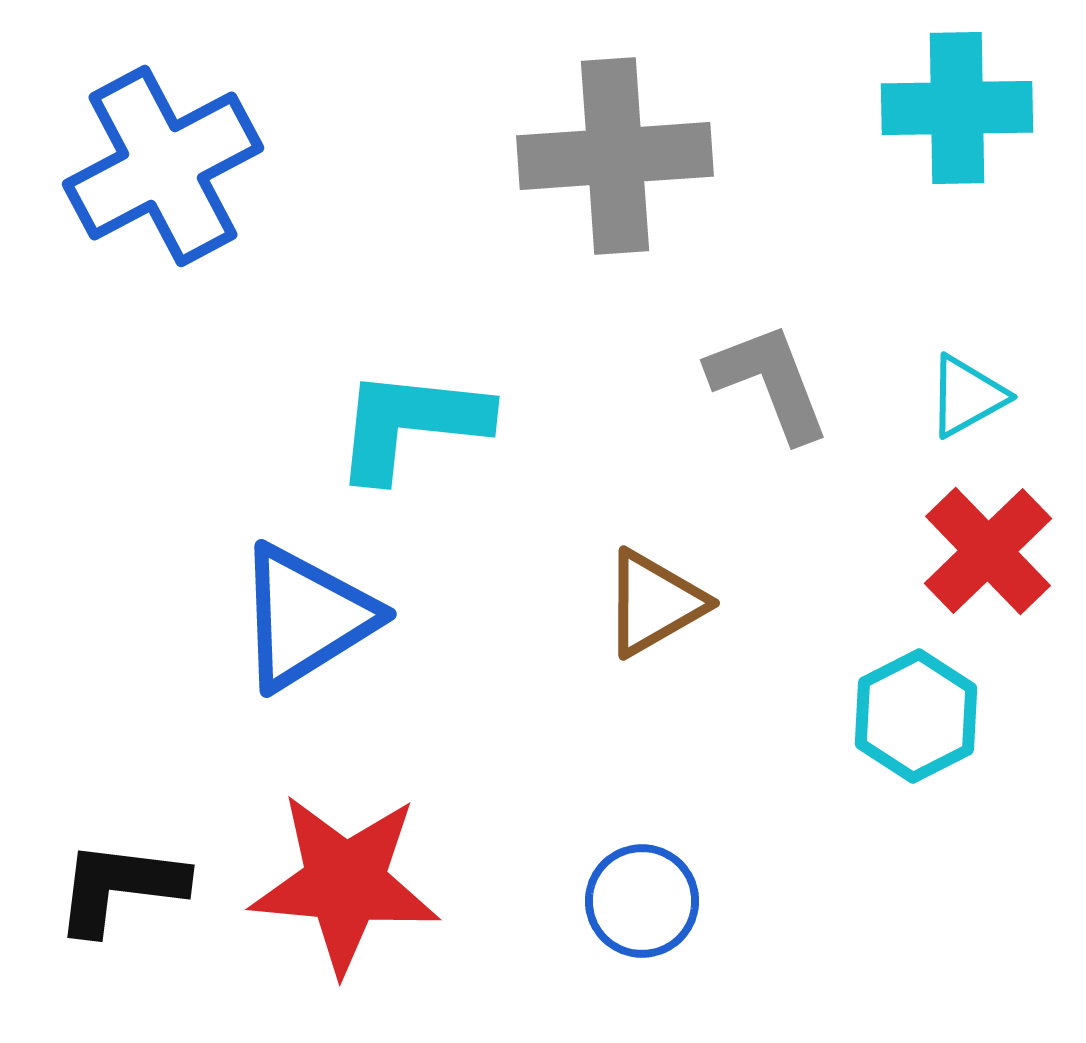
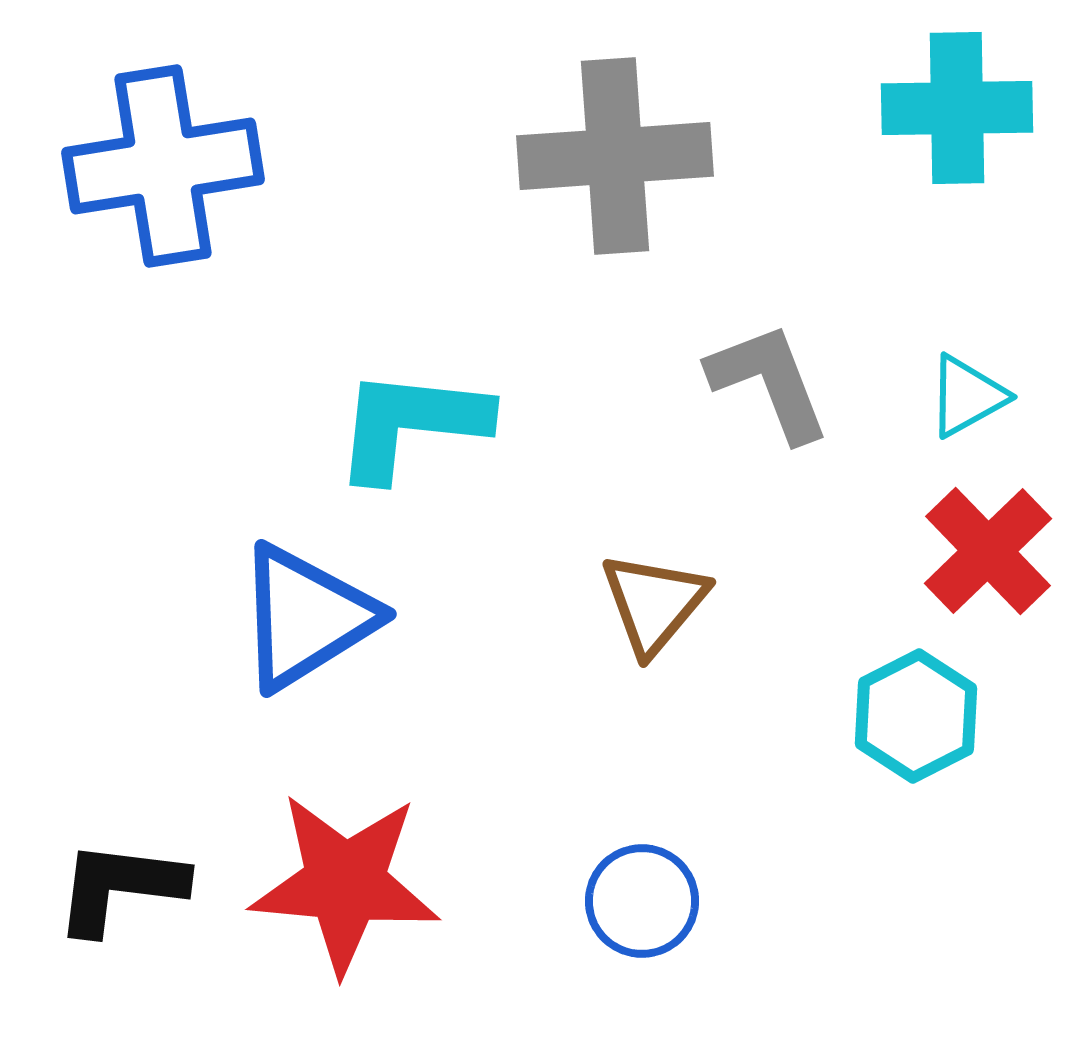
blue cross: rotated 19 degrees clockwise
brown triangle: rotated 20 degrees counterclockwise
